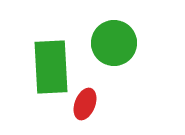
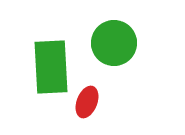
red ellipse: moved 2 px right, 2 px up
